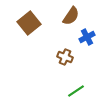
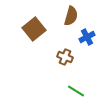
brown semicircle: rotated 18 degrees counterclockwise
brown square: moved 5 px right, 6 px down
green line: rotated 66 degrees clockwise
